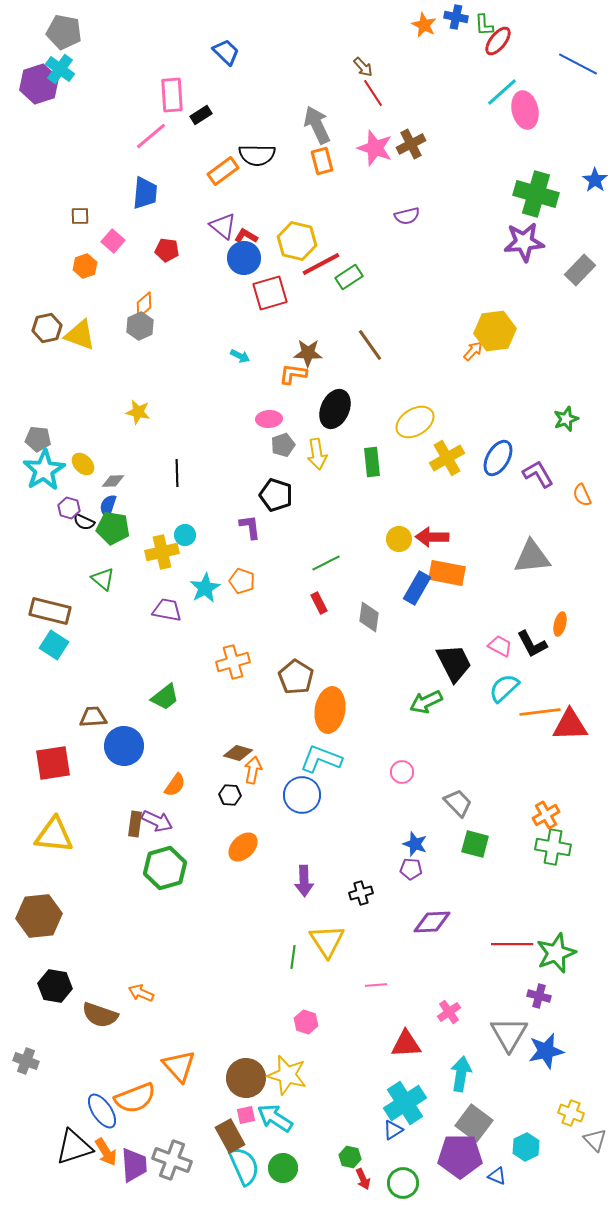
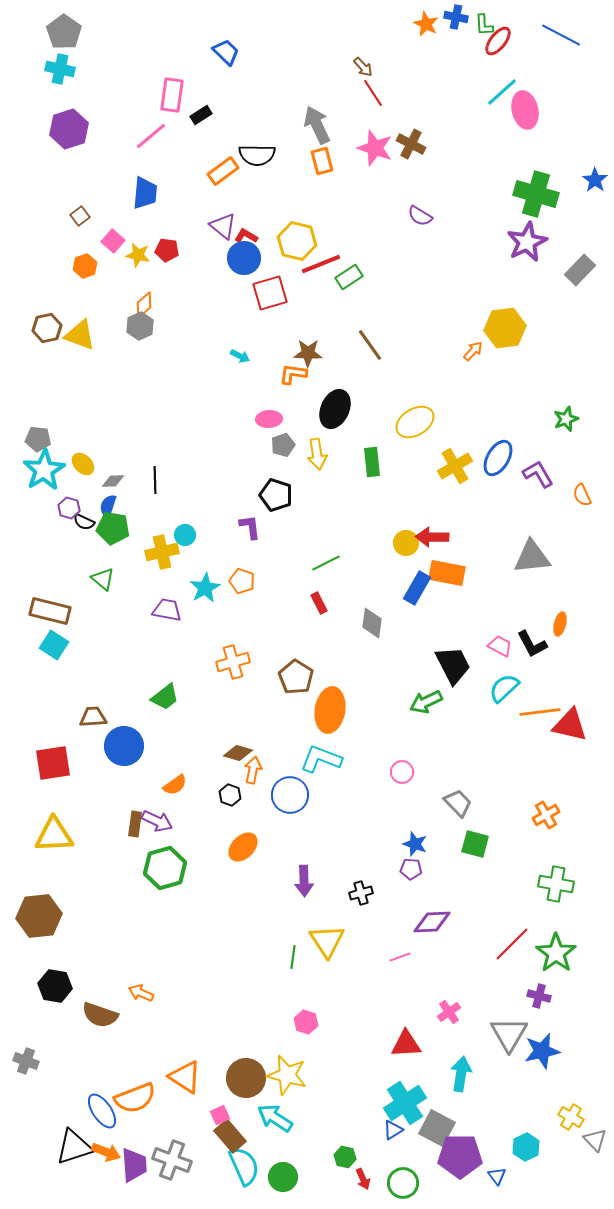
orange star at (424, 25): moved 2 px right, 1 px up
gray pentagon at (64, 32): rotated 24 degrees clockwise
blue line at (578, 64): moved 17 px left, 29 px up
cyan cross at (60, 69): rotated 24 degrees counterclockwise
purple hexagon at (39, 84): moved 30 px right, 45 px down
pink rectangle at (172, 95): rotated 12 degrees clockwise
brown cross at (411, 144): rotated 36 degrees counterclockwise
brown square at (80, 216): rotated 36 degrees counterclockwise
purple semicircle at (407, 216): moved 13 px right; rotated 45 degrees clockwise
purple star at (524, 242): moved 3 px right; rotated 21 degrees counterclockwise
red line at (321, 264): rotated 6 degrees clockwise
yellow hexagon at (495, 331): moved 10 px right, 3 px up
yellow star at (138, 412): moved 157 px up
yellow cross at (447, 458): moved 8 px right, 8 px down
black line at (177, 473): moved 22 px left, 7 px down
yellow circle at (399, 539): moved 7 px right, 4 px down
gray diamond at (369, 617): moved 3 px right, 6 px down
black trapezoid at (454, 663): moved 1 px left, 2 px down
red triangle at (570, 725): rotated 15 degrees clockwise
orange semicircle at (175, 785): rotated 20 degrees clockwise
black hexagon at (230, 795): rotated 15 degrees clockwise
blue circle at (302, 795): moved 12 px left
yellow triangle at (54, 835): rotated 9 degrees counterclockwise
green cross at (553, 847): moved 3 px right, 37 px down
red line at (512, 944): rotated 45 degrees counterclockwise
green star at (556, 953): rotated 15 degrees counterclockwise
pink line at (376, 985): moved 24 px right, 28 px up; rotated 15 degrees counterclockwise
blue star at (546, 1051): moved 4 px left
orange triangle at (179, 1066): moved 6 px right, 11 px down; rotated 15 degrees counterclockwise
yellow cross at (571, 1113): moved 4 px down; rotated 10 degrees clockwise
pink square at (246, 1115): moved 26 px left; rotated 12 degrees counterclockwise
gray square at (474, 1123): moved 37 px left, 5 px down; rotated 9 degrees counterclockwise
brown rectangle at (230, 1136): rotated 12 degrees counterclockwise
orange arrow at (106, 1152): rotated 36 degrees counterclockwise
green hexagon at (350, 1157): moved 5 px left
green circle at (283, 1168): moved 9 px down
blue triangle at (497, 1176): rotated 30 degrees clockwise
